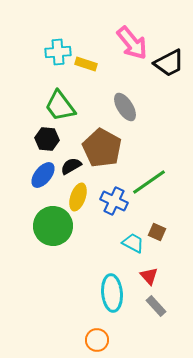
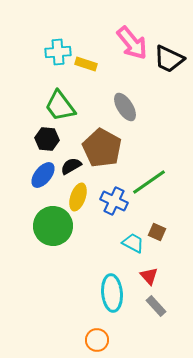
black trapezoid: moved 4 px up; rotated 52 degrees clockwise
